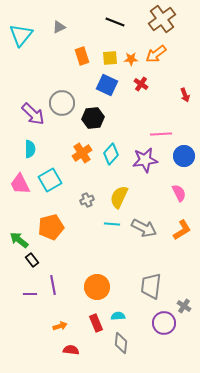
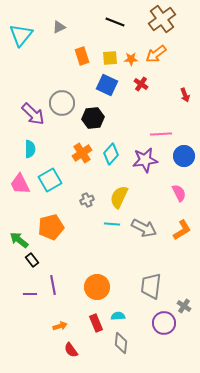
red semicircle at (71, 350): rotated 133 degrees counterclockwise
